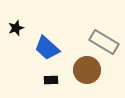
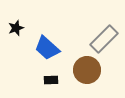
gray rectangle: moved 3 px up; rotated 76 degrees counterclockwise
